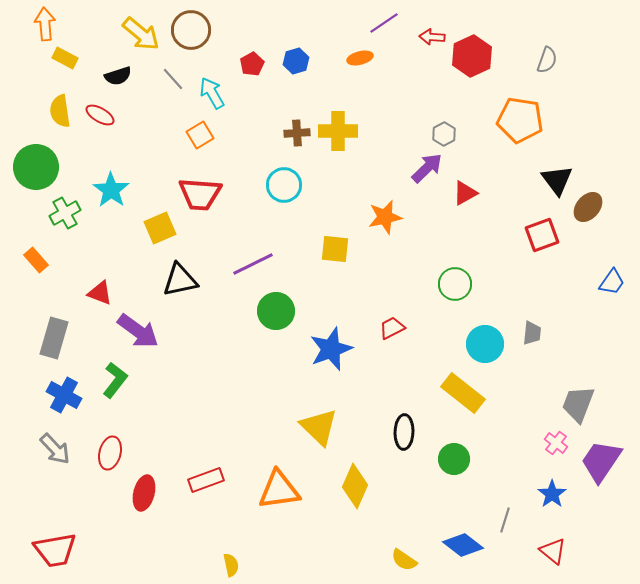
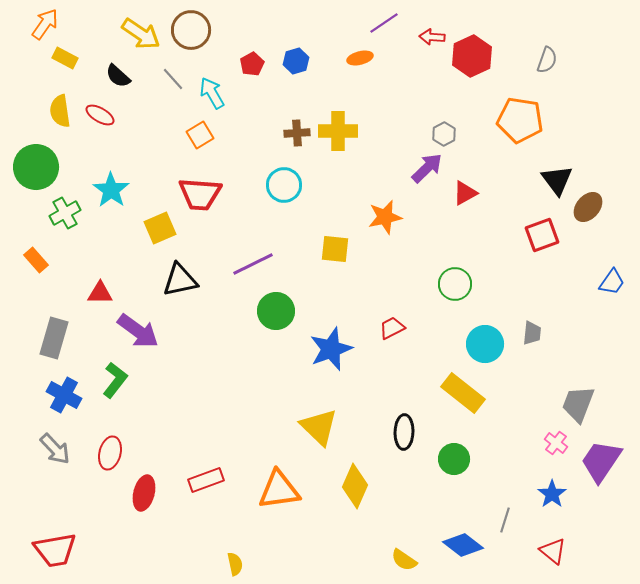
orange arrow at (45, 24): rotated 40 degrees clockwise
yellow arrow at (141, 34): rotated 6 degrees counterclockwise
black semicircle at (118, 76): rotated 60 degrees clockwise
red triangle at (100, 293): rotated 20 degrees counterclockwise
yellow semicircle at (231, 565): moved 4 px right, 1 px up
